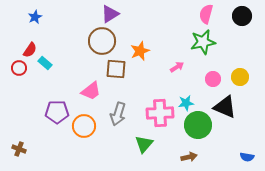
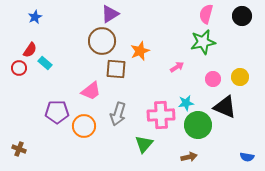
pink cross: moved 1 px right, 2 px down
